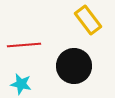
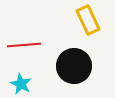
yellow rectangle: rotated 12 degrees clockwise
cyan star: rotated 15 degrees clockwise
